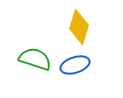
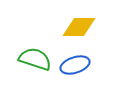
yellow diamond: rotated 72 degrees clockwise
